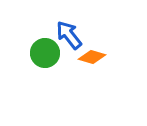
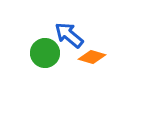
blue arrow: rotated 12 degrees counterclockwise
